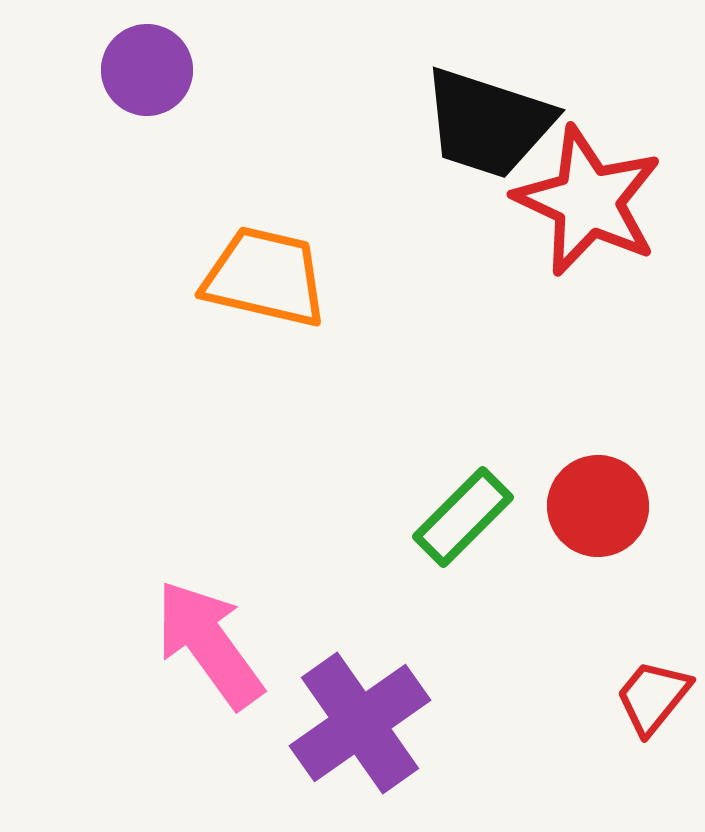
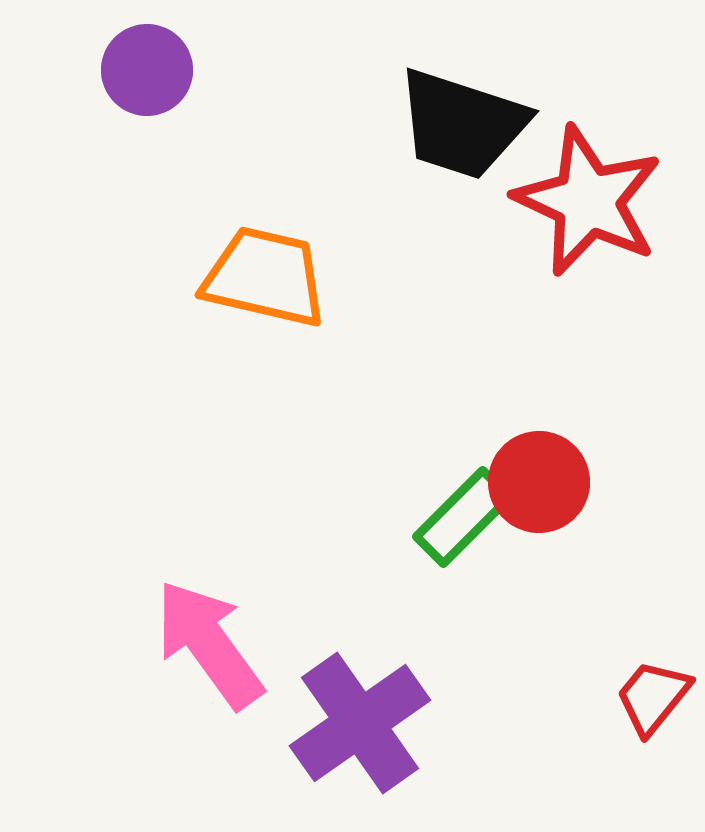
black trapezoid: moved 26 px left, 1 px down
red circle: moved 59 px left, 24 px up
